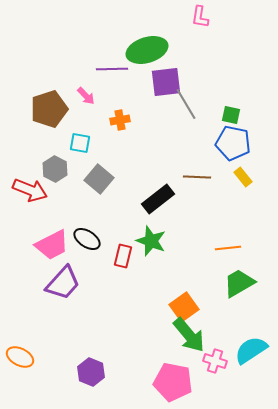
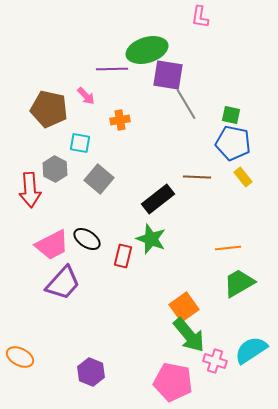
purple square: moved 2 px right, 7 px up; rotated 16 degrees clockwise
brown pentagon: rotated 30 degrees clockwise
red arrow: rotated 64 degrees clockwise
green star: moved 2 px up
